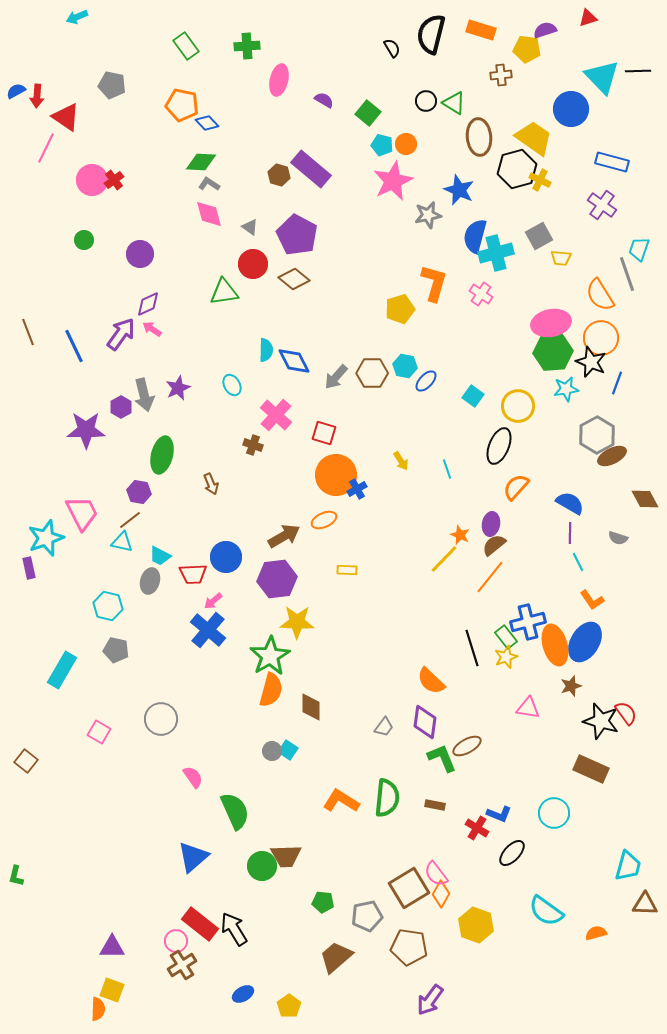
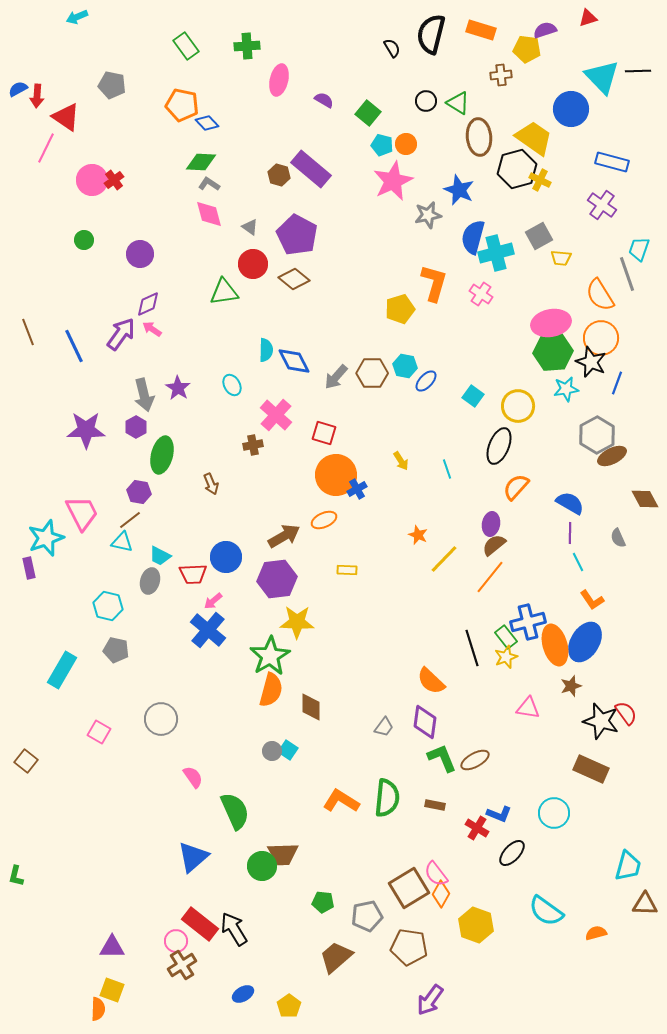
blue semicircle at (16, 91): moved 2 px right, 2 px up
green triangle at (454, 103): moved 4 px right
blue semicircle at (475, 236): moved 2 px left, 1 px down
purple star at (178, 388): rotated 15 degrees counterclockwise
purple hexagon at (121, 407): moved 15 px right, 20 px down
brown cross at (253, 445): rotated 30 degrees counterclockwise
orange star at (460, 535): moved 42 px left
gray semicircle at (618, 538): rotated 48 degrees clockwise
brown ellipse at (467, 746): moved 8 px right, 14 px down
brown trapezoid at (286, 856): moved 3 px left, 2 px up
